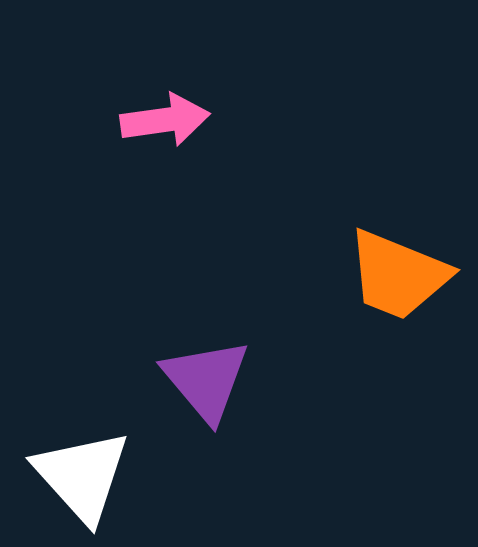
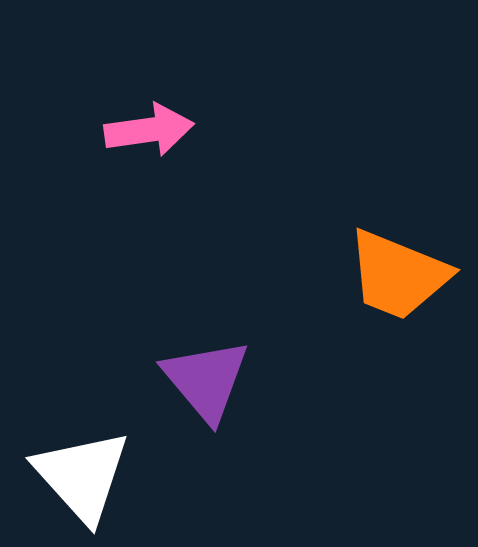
pink arrow: moved 16 px left, 10 px down
